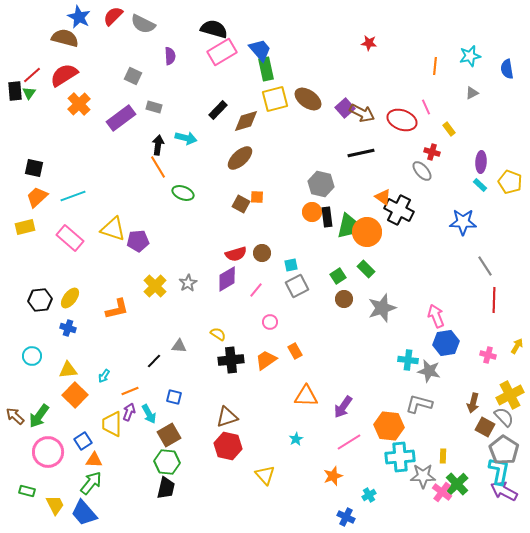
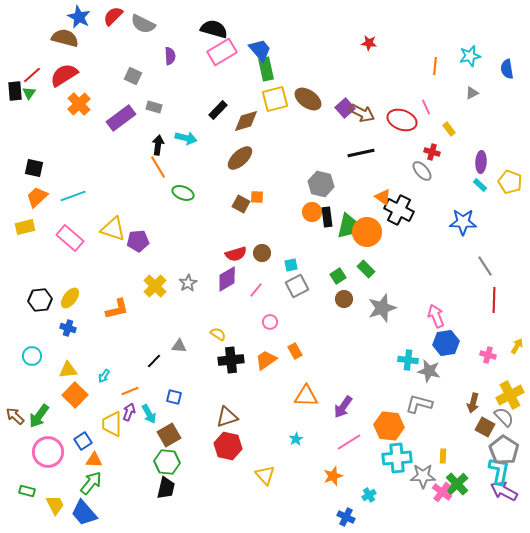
cyan cross at (400, 457): moved 3 px left, 1 px down
